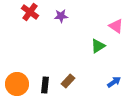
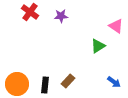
blue arrow: rotated 72 degrees clockwise
